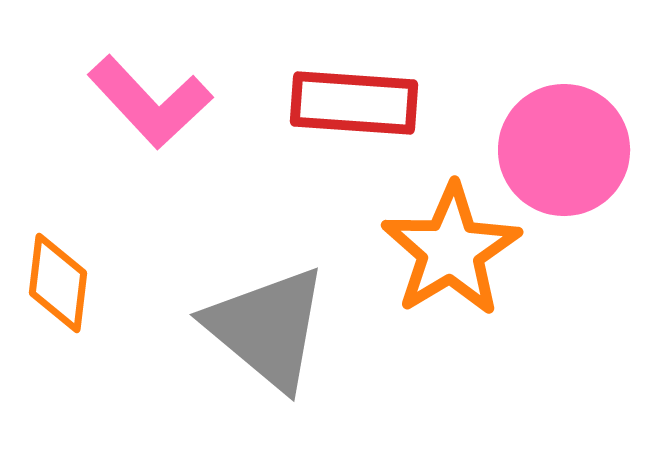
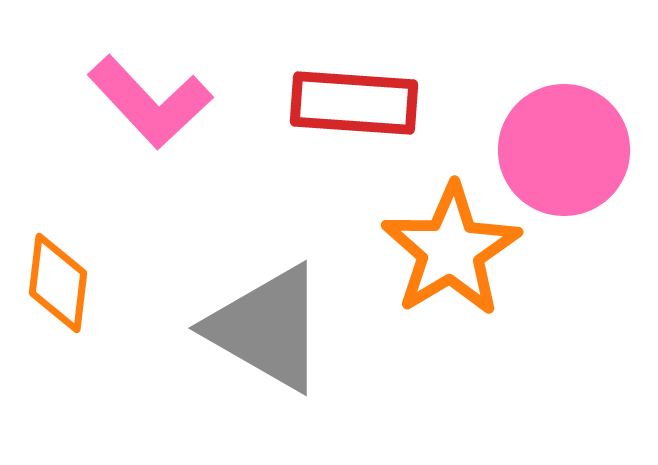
gray triangle: rotated 10 degrees counterclockwise
